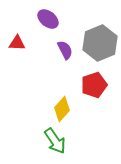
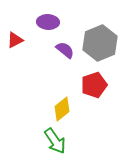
purple ellipse: moved 3 px down; rotated 35 degrees counterclockwise
red triangle: moved 2 px left, 3 px up; rotated 30 degrees counterclockwise
purple semicircle: rotated 24 degrees counterclockwise
yellow diamond: rotated 10 degrees clockwise
